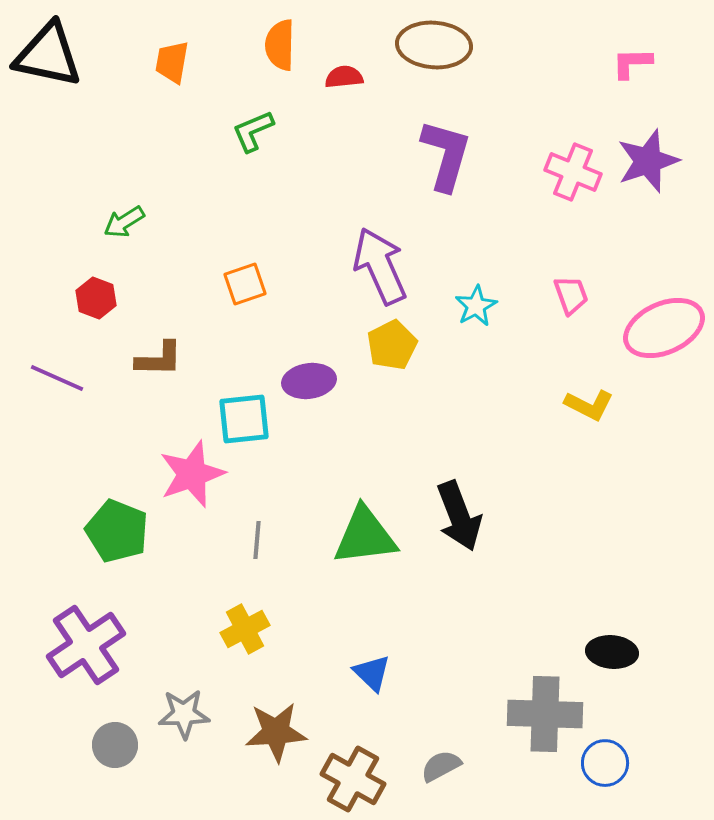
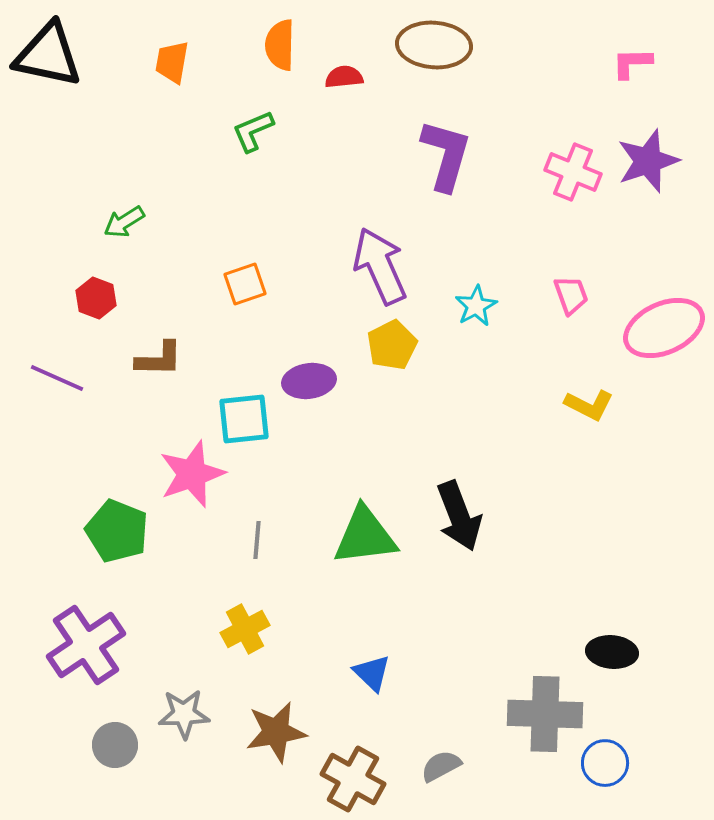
brown star: rotated 6 degrees counterclockwise
